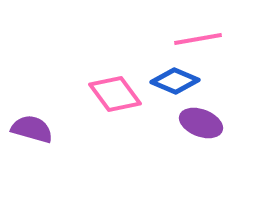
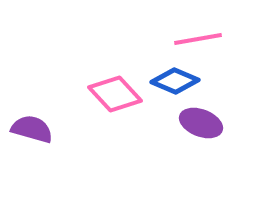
pink diamond: rotated 6 degrees counterclockwise
